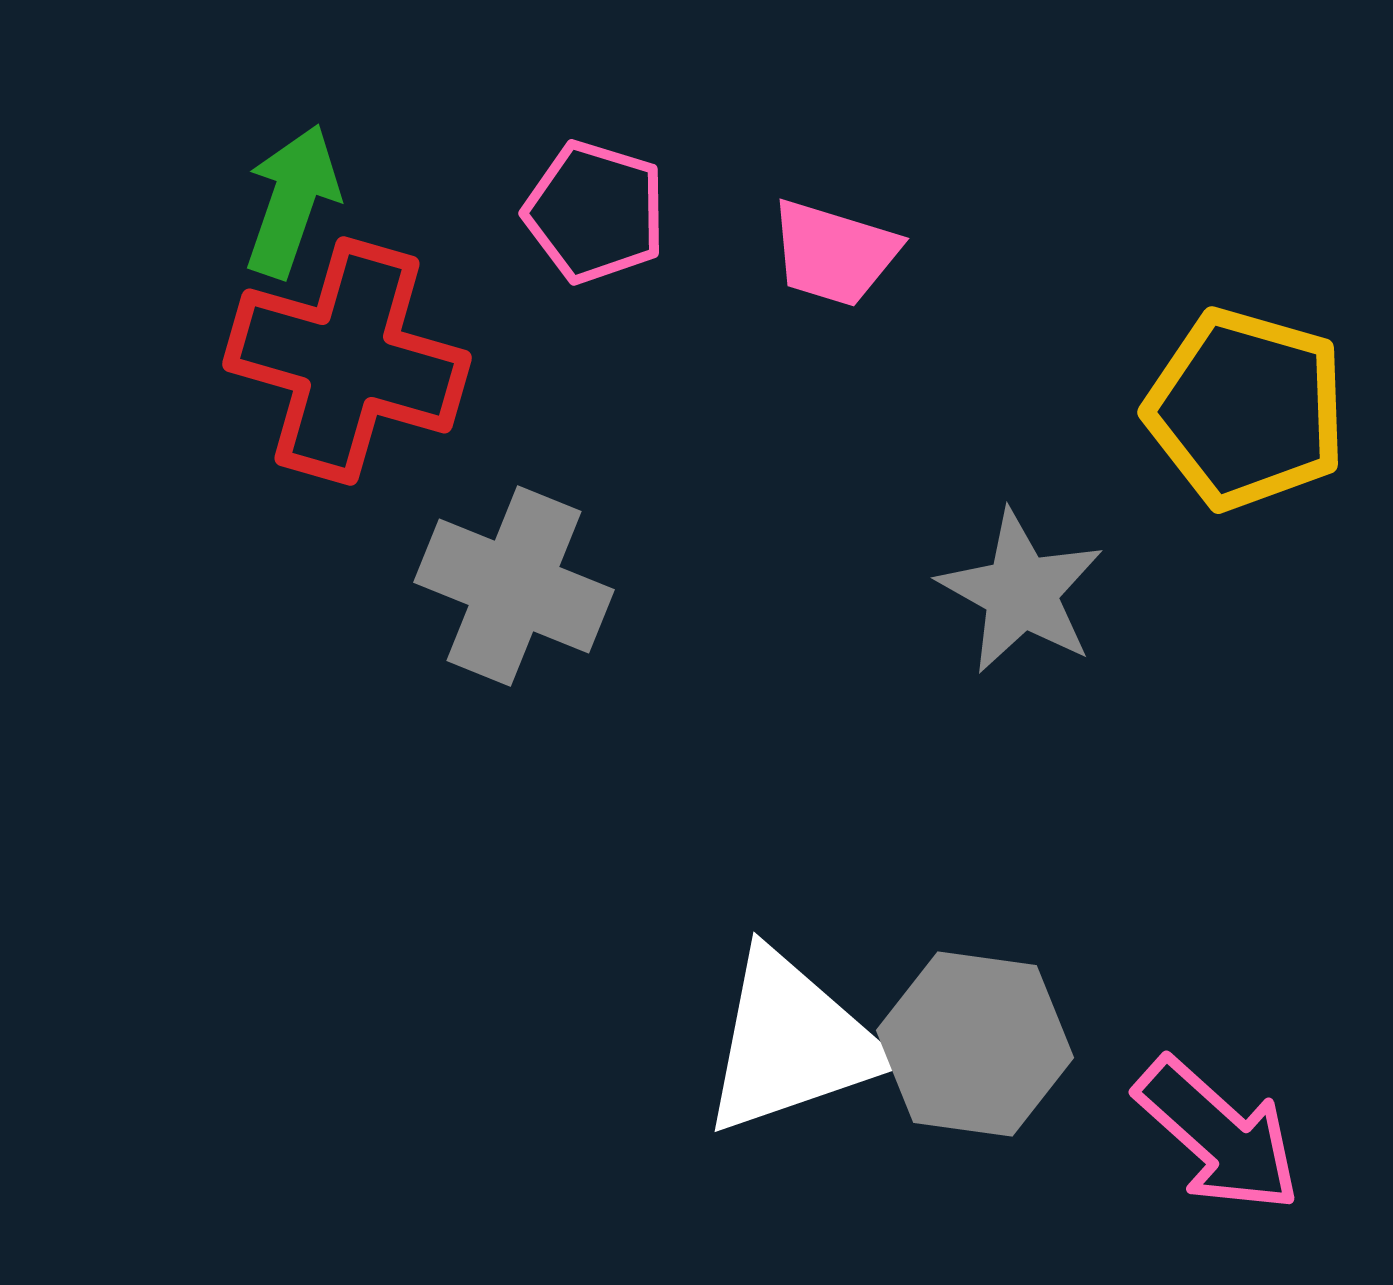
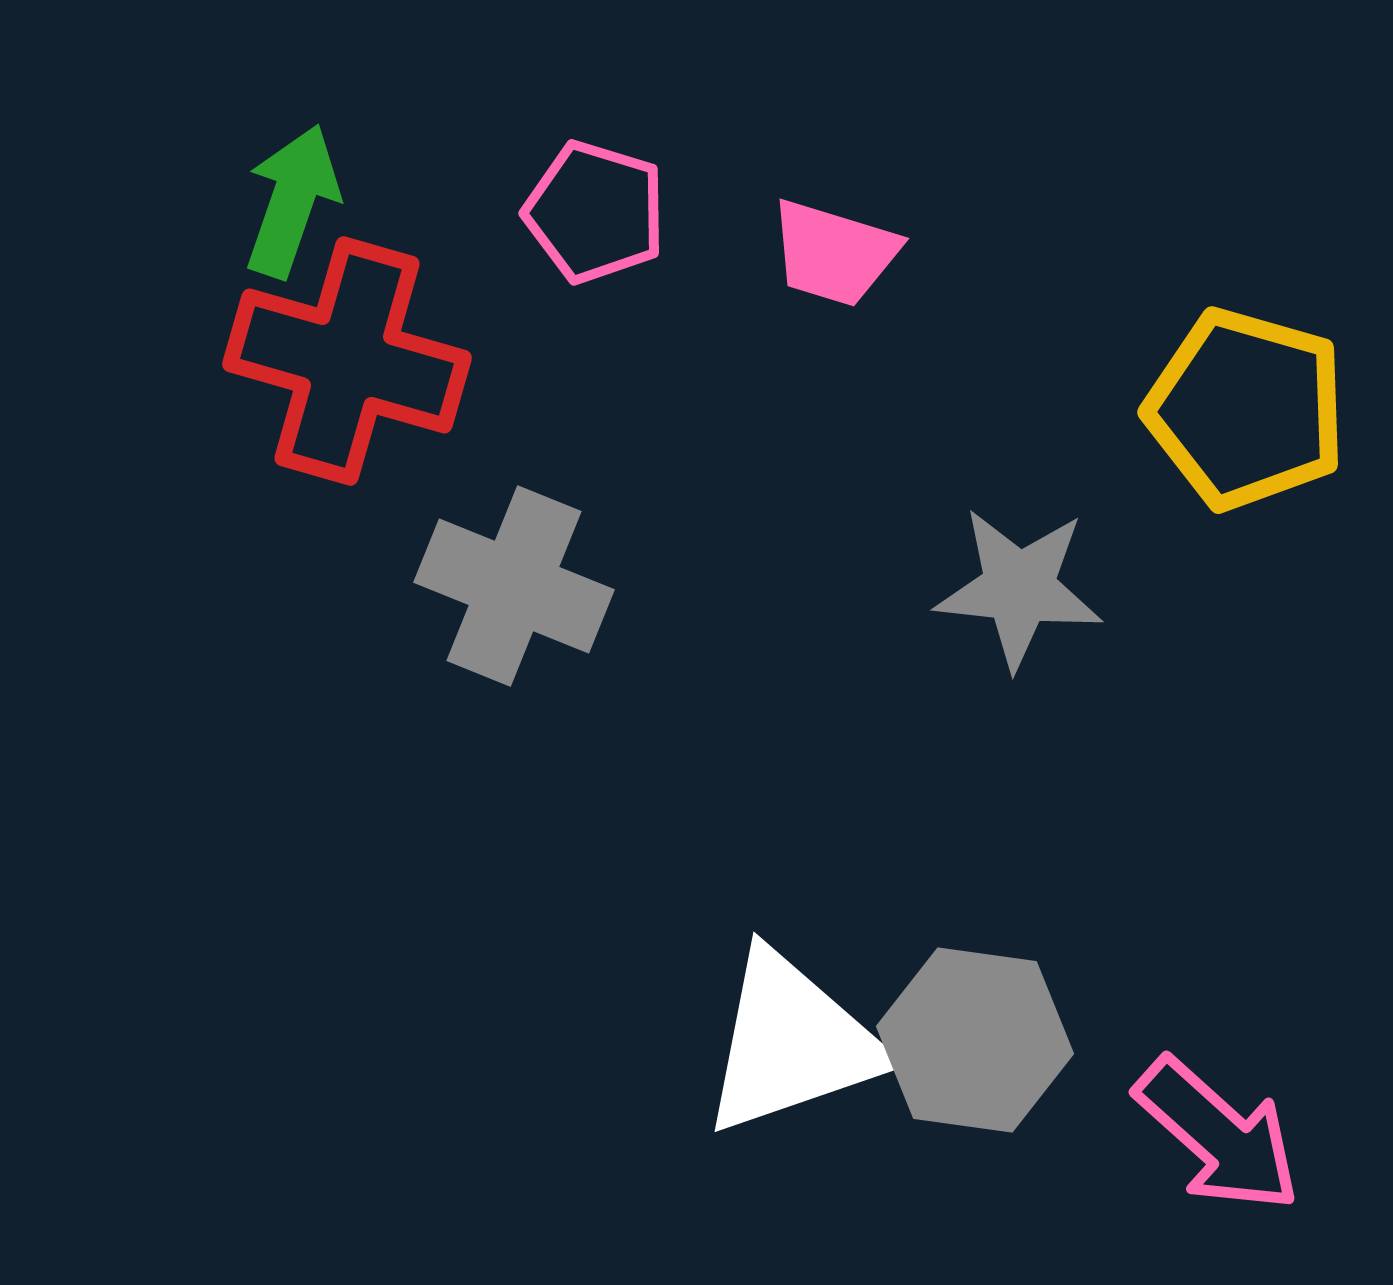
gray star: moved 2 px left, 4 px up; rotated 23 degrees counterclockwise
gray hexagon: moved 4 px up
